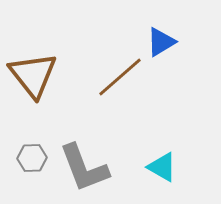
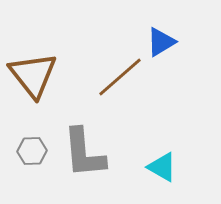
gray hexagon: moved 7 px up
gray L-shape: moved 15 px up; rotated 16 degrees clockwise
